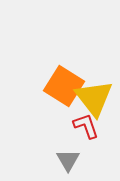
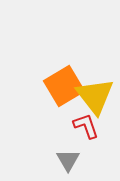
orange square: rotated 27 degrees clockwise
yellow triangle: moved 1 px right, 2 px up
